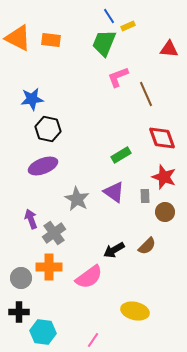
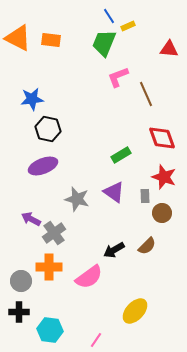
gray star: rotated 15 degrees counterclockwise
brown circle: moved 3 px left, 1 px down
purple arrow: rotated 42 degrees counterclockwise
gray circle: moved 3 px down
yellow ellipse: rotated 60 degrees counterclockwise
cyan hexagon: moved 7 px right, 2 px up
pink line: moved 3 px right
